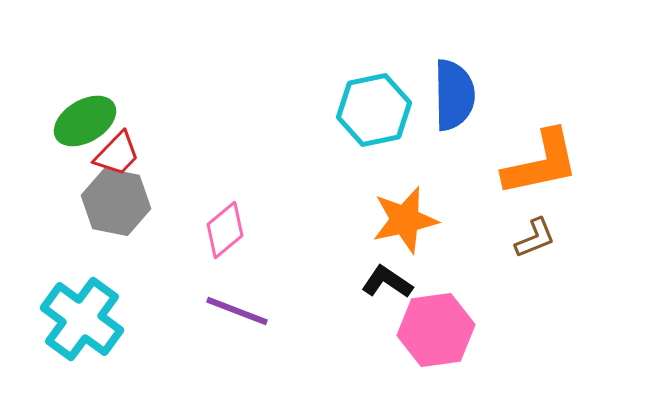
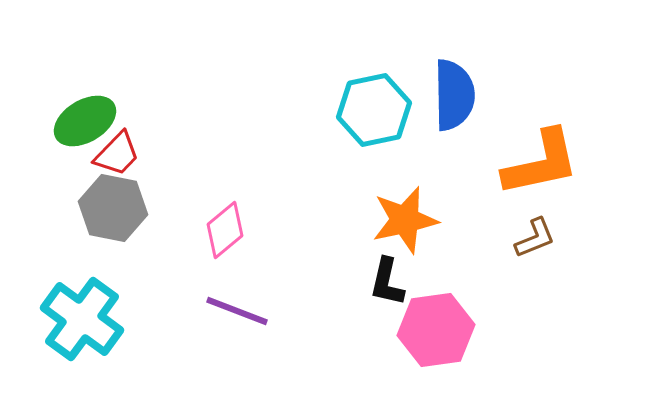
gray hexagon: moved 3 px left, 6 px down
black L-shape: rotated 111 degrees counterclockwise
